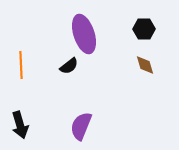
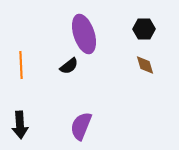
black arrow: rotated 12 degrees clockwise
